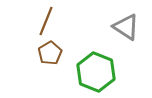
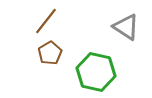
brown line: rotated 16 degrees clockwise
green hexagon: rotated 9 degrees counterclockwise
